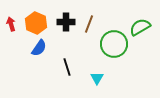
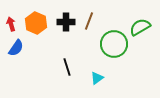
brown line: moved 3 px up
blue semicircle: moved 23 px left
cyan triangle: rotated 24 degrees clockwise
